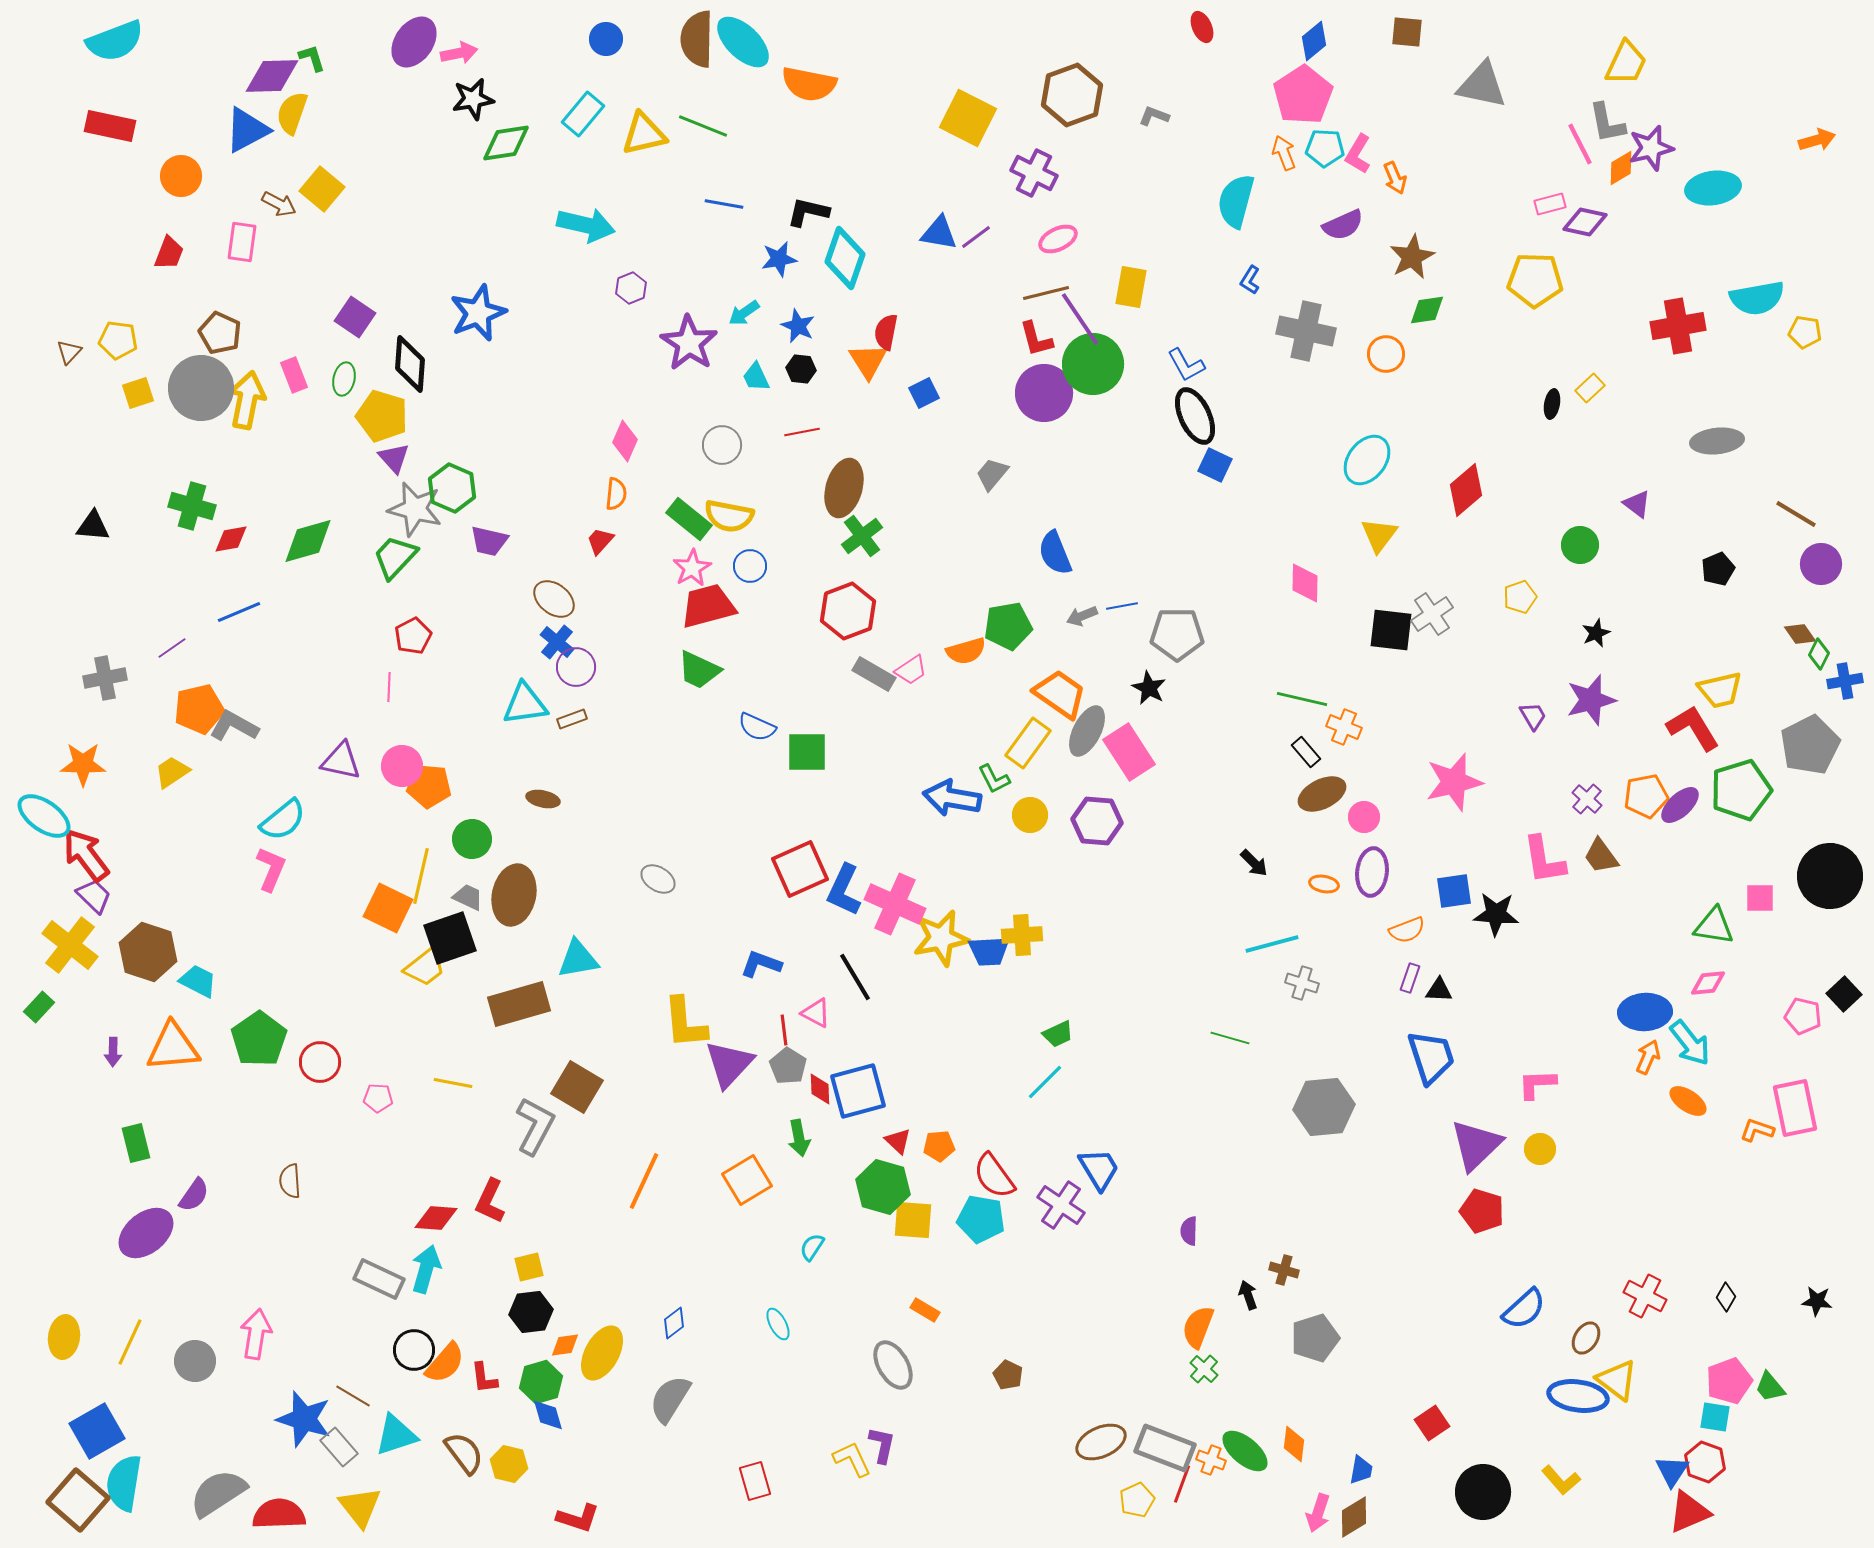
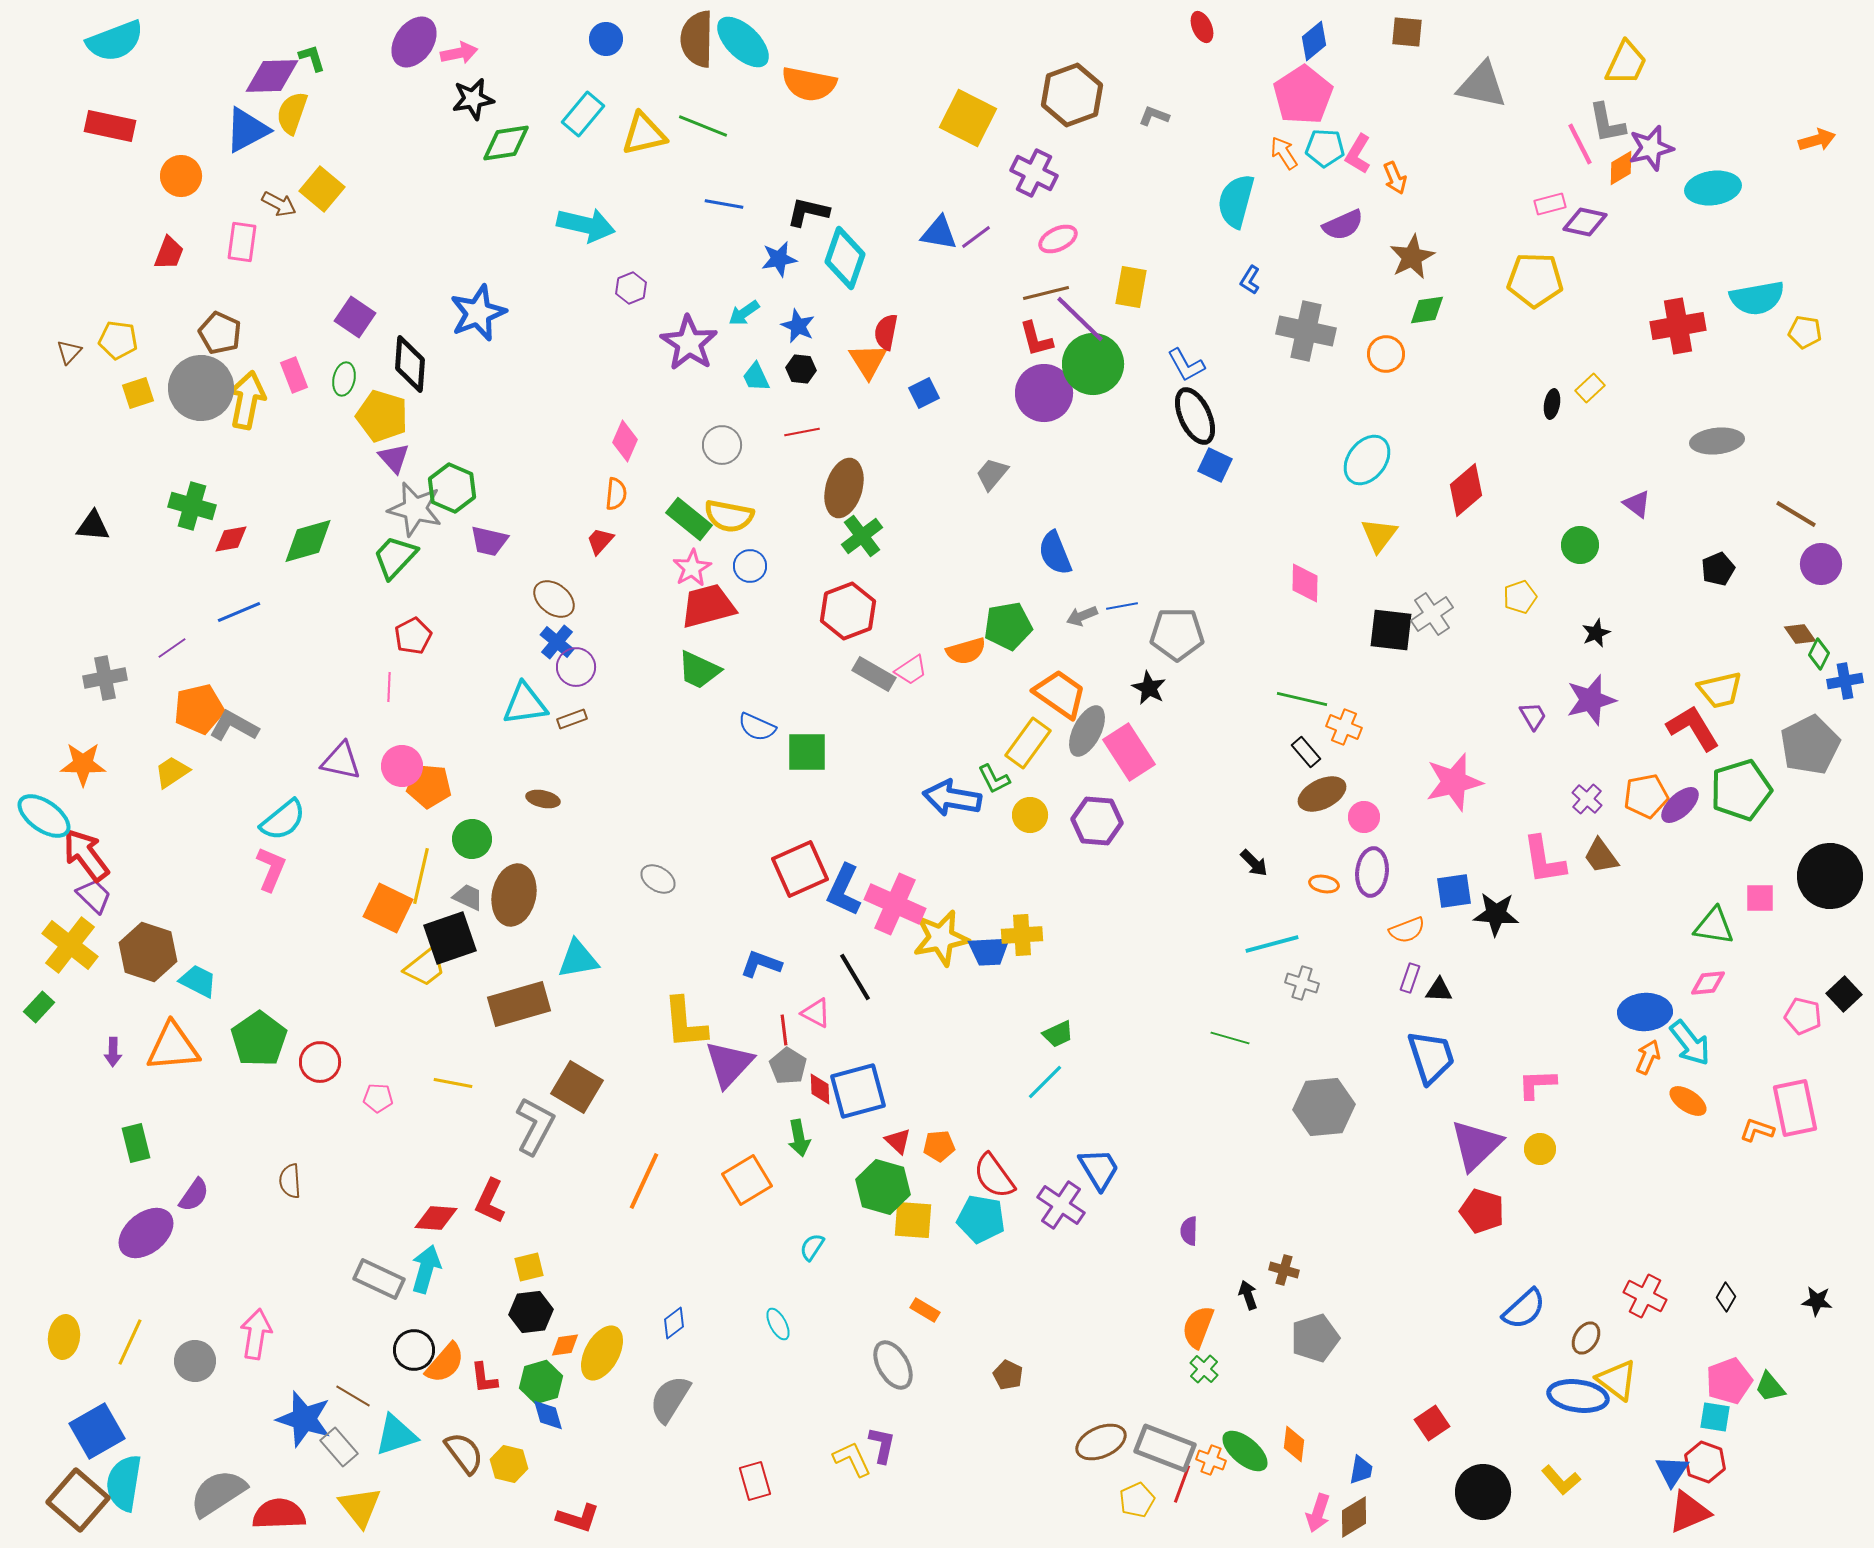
orange arrow at (1284, 153): rotated 12 degrees counterclockwise
purple line at (1080, 319): rotated 12 degrees counterclockwise
